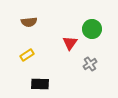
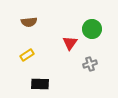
gray cross: rotated 16 degrees clockwise
